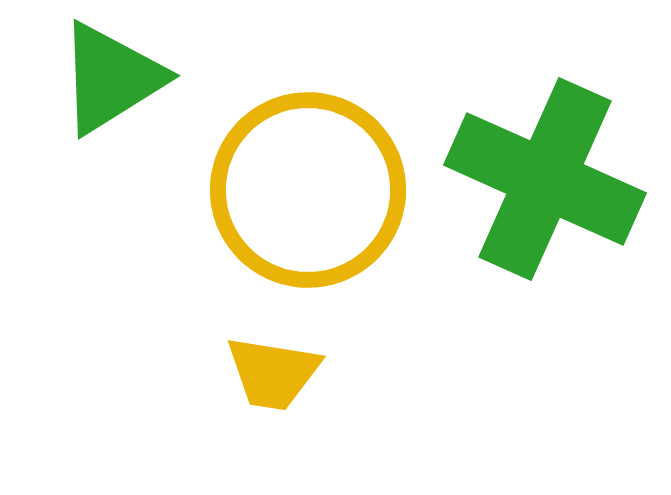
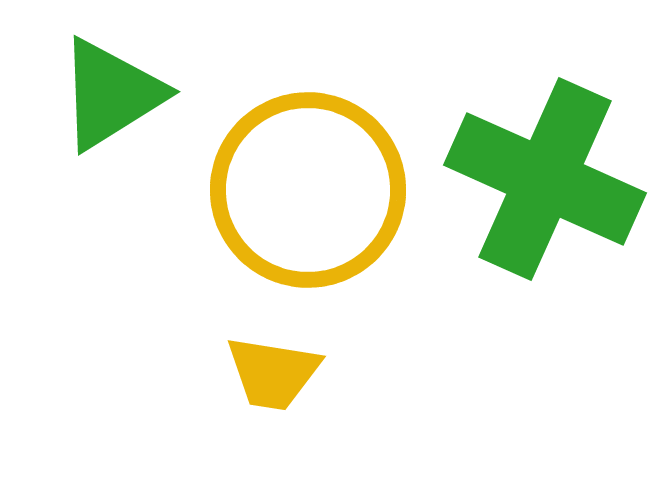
green triangle: moved 16 px down
